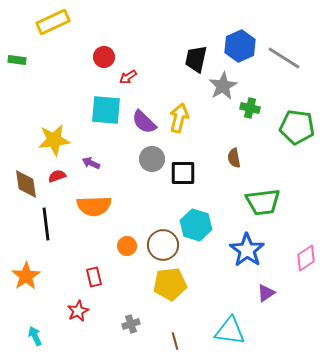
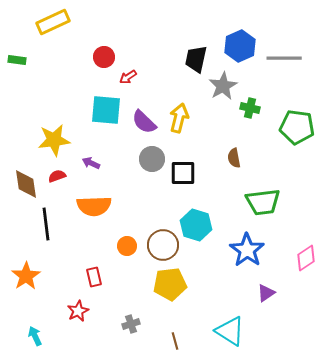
gray line: rotated 32 degrees counterclockwise
cyan triangle: rotated 24 degrees clockwise
